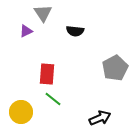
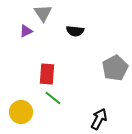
green line: moved 1 px up
black arrow: moved 1 px left, 1 px down; rotated 40 degrees counterclockwise
